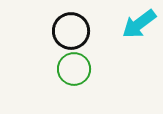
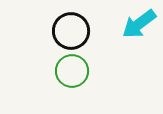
green circle: moved 2 px left, 2 px down
